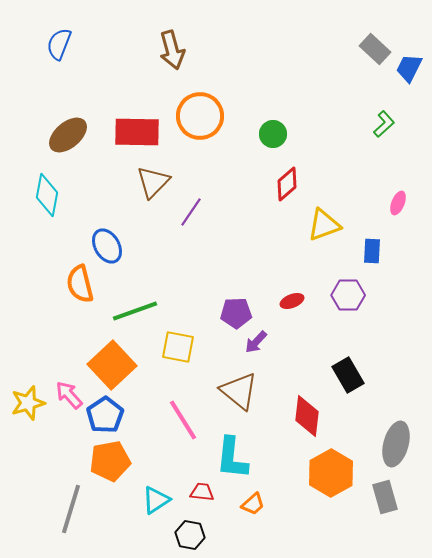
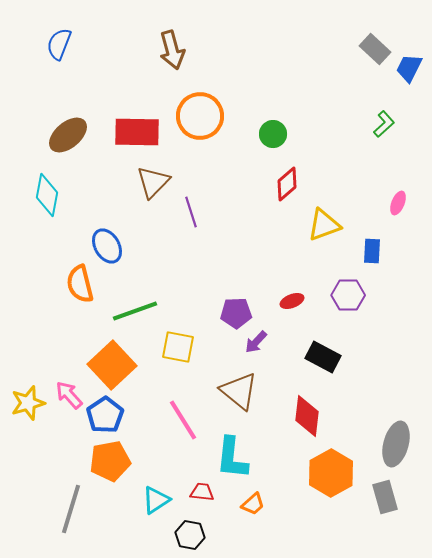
purple line at (191, 212): rotated 52 degrees counterclockwise
black rectangle at (348, 375): moved 25 px left, 18 px up; rotated 32 degrees counterclockwise
